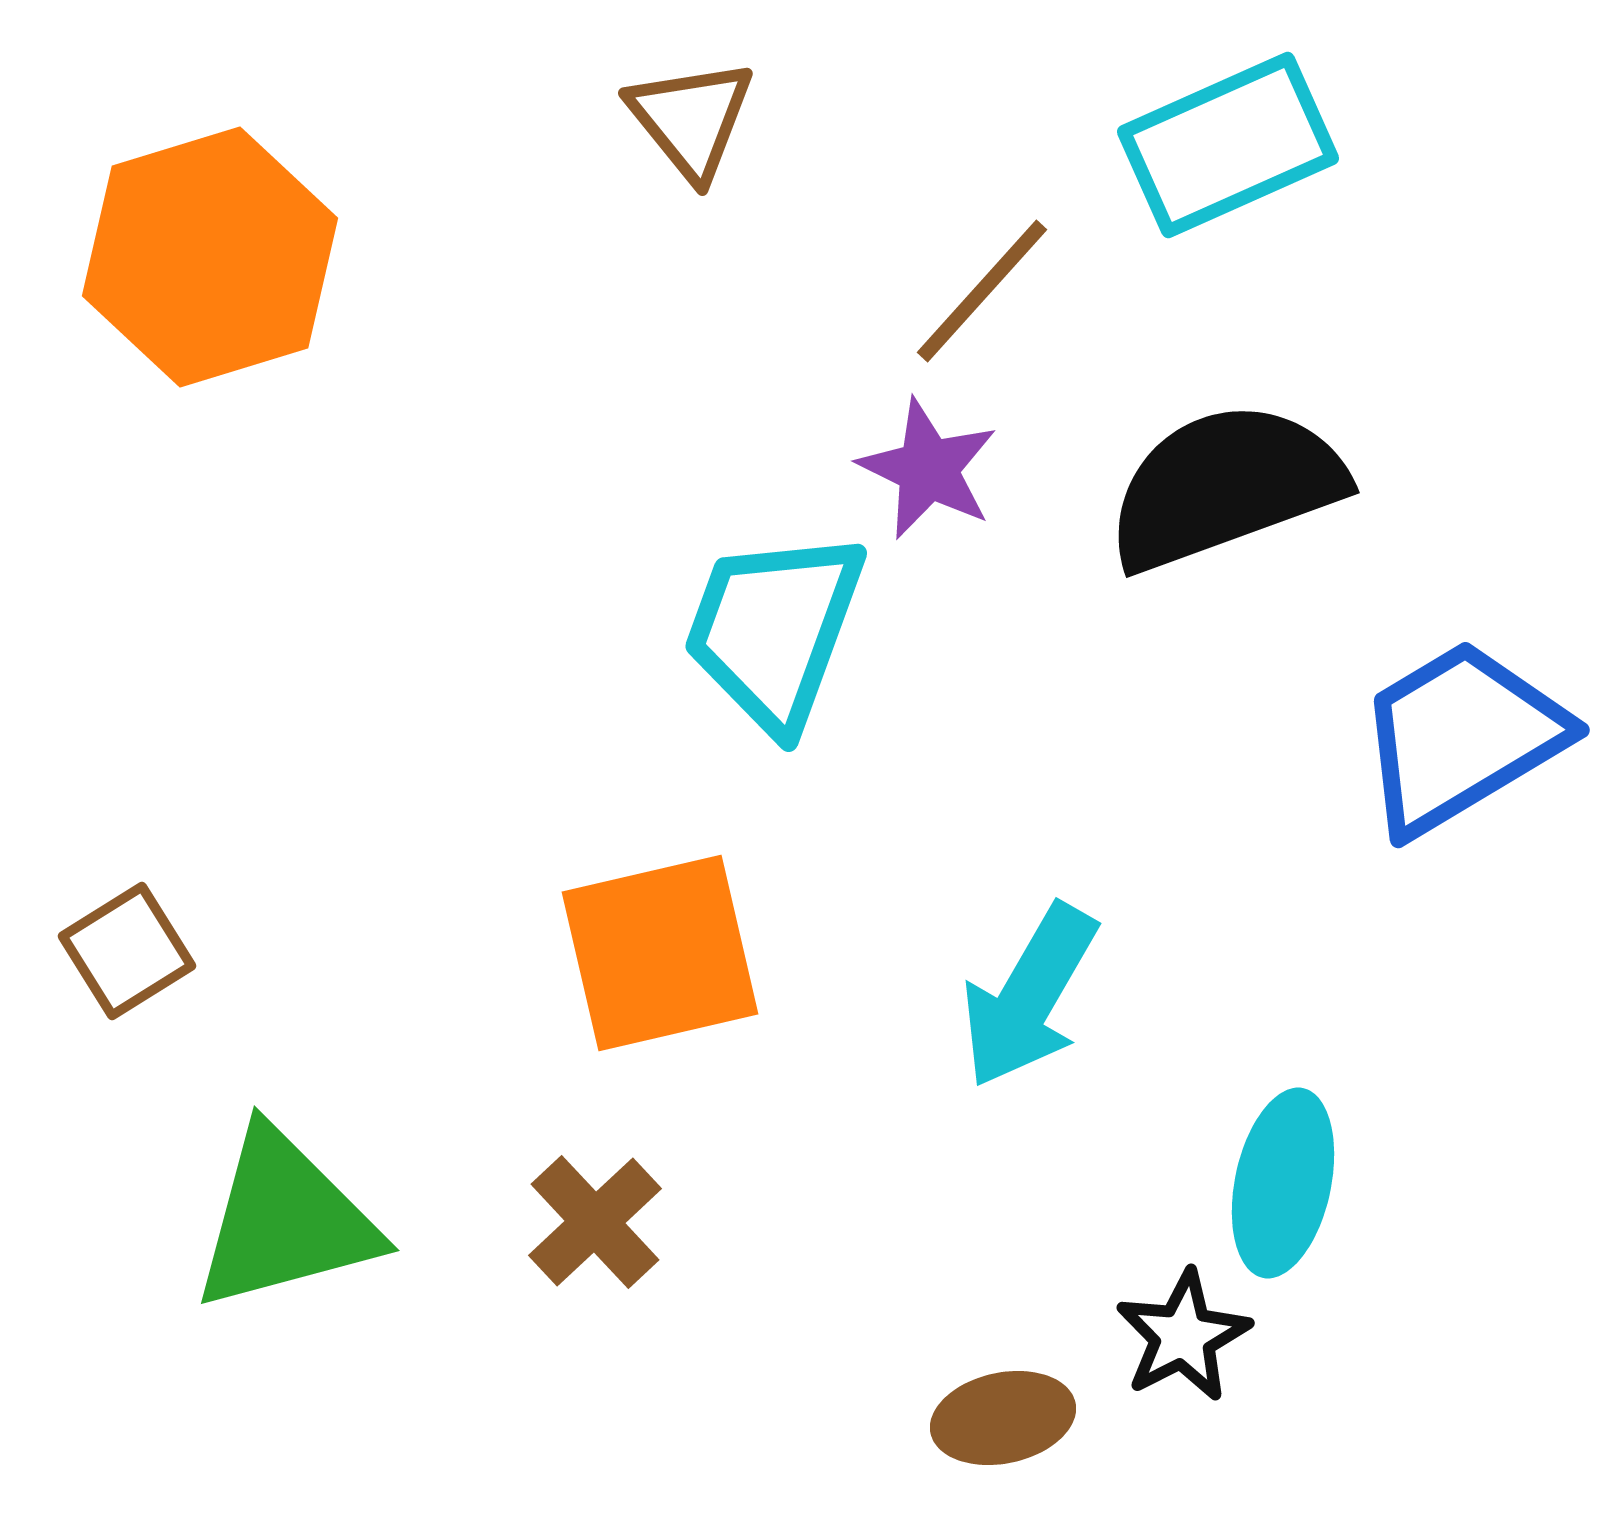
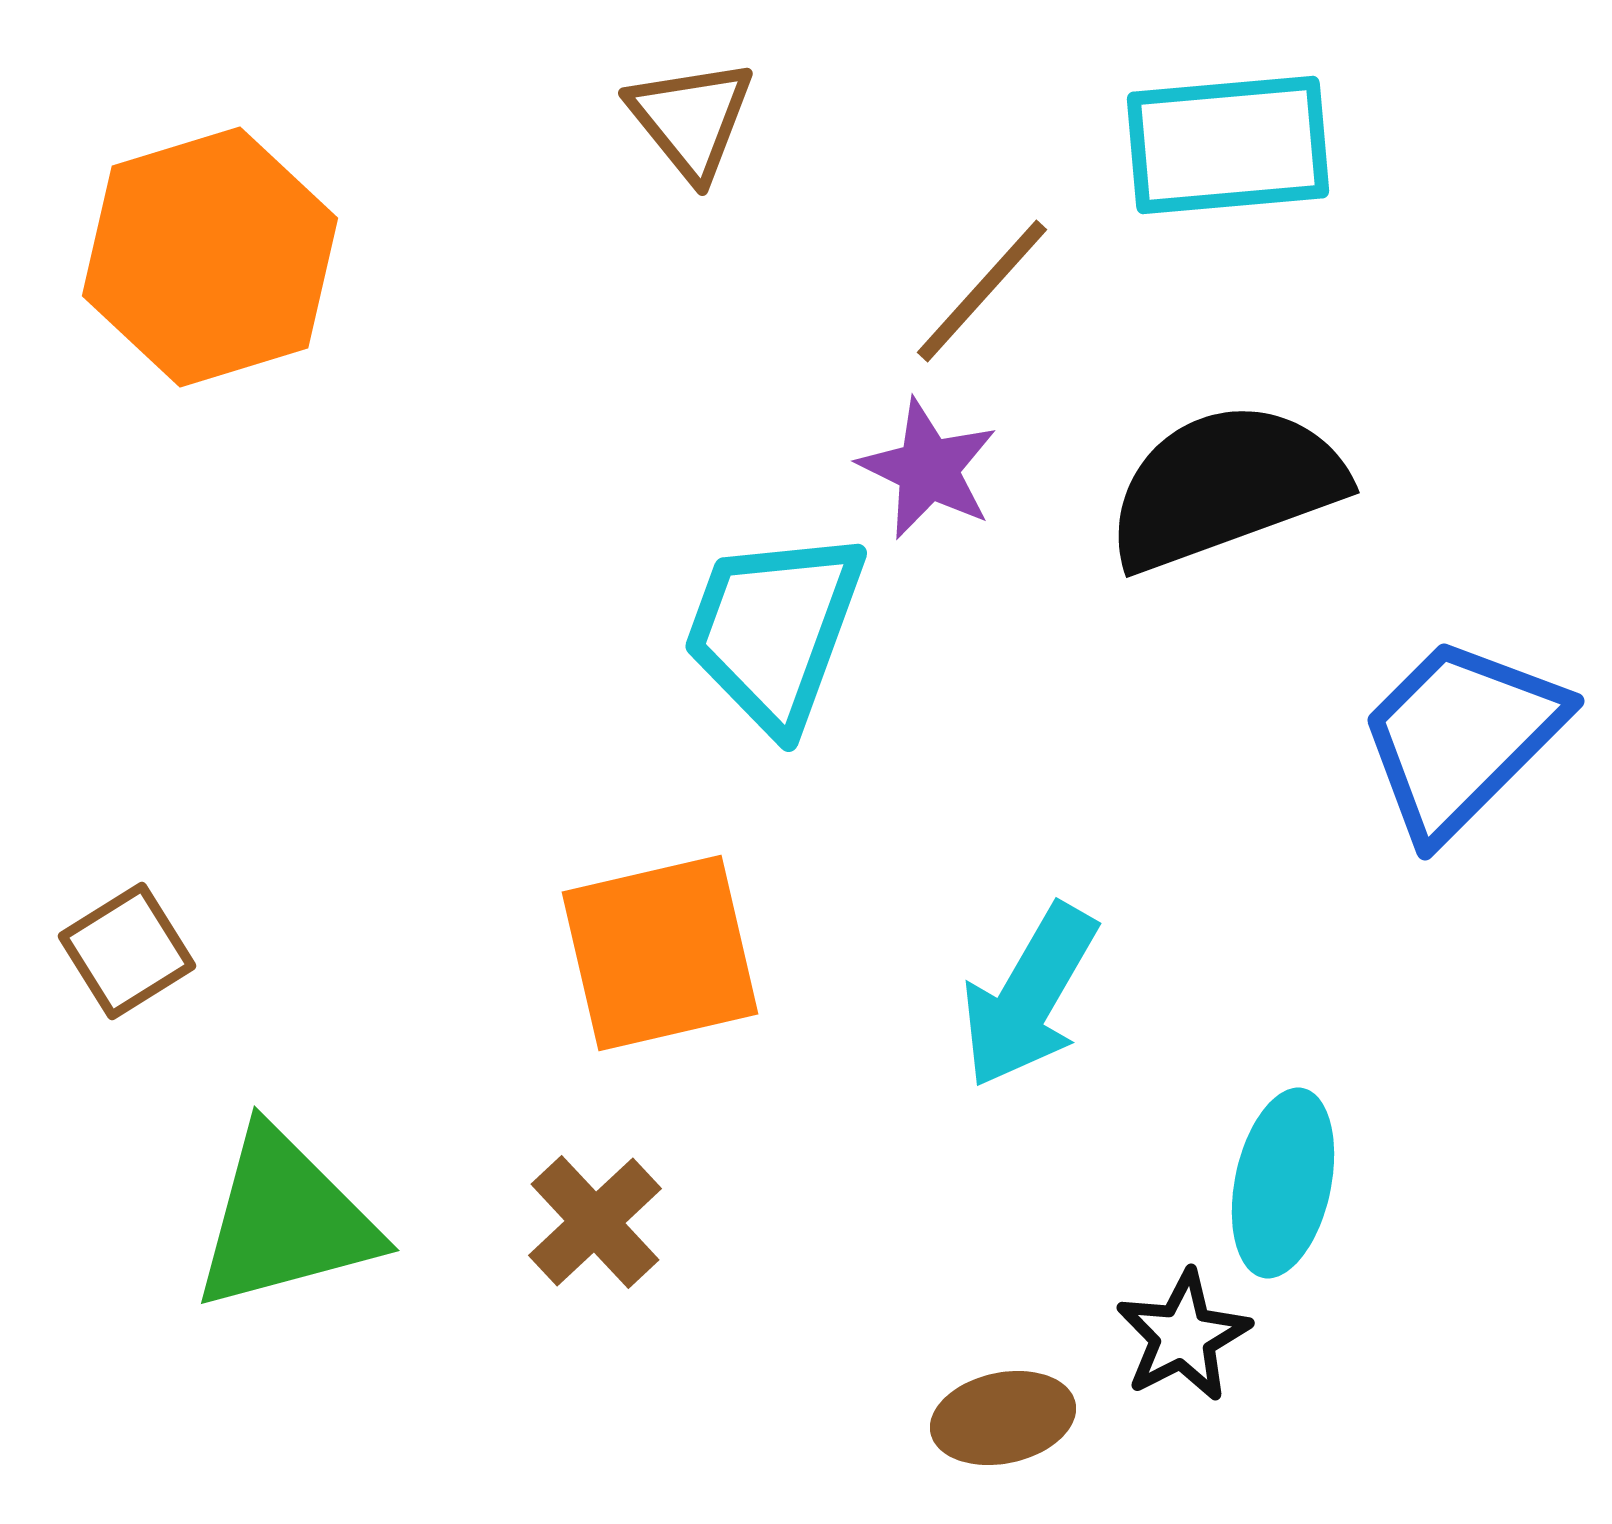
cyan rectangle: rotated 19 degrees clockwise
blue trapezoid: rotated 14 degrees counterclockwise
